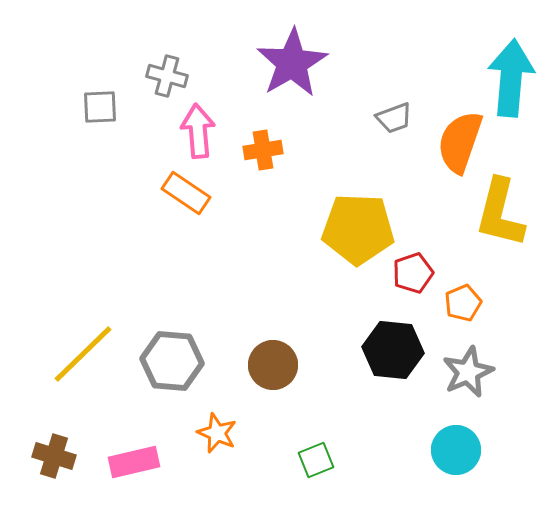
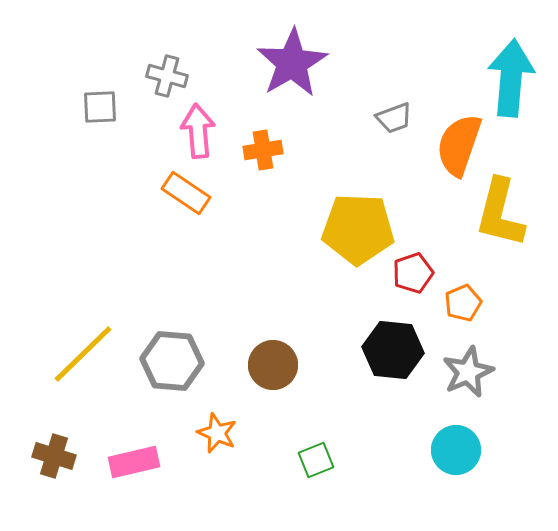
orange semicircle: moved 1 px left, 3 px down
